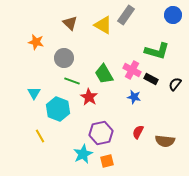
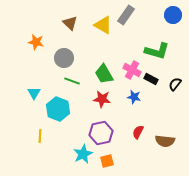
red star: moved 13 px right, 2 px down; rotated 24 degrees counterclockwise
yellow line: rotated 32 degrees clockwise
